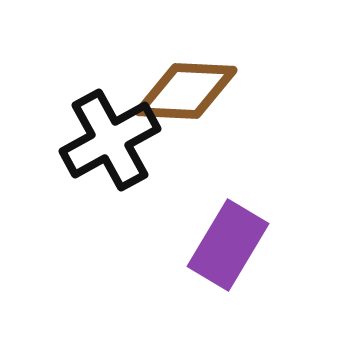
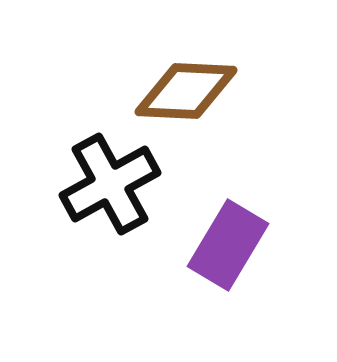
black cross: moved 44 px down
